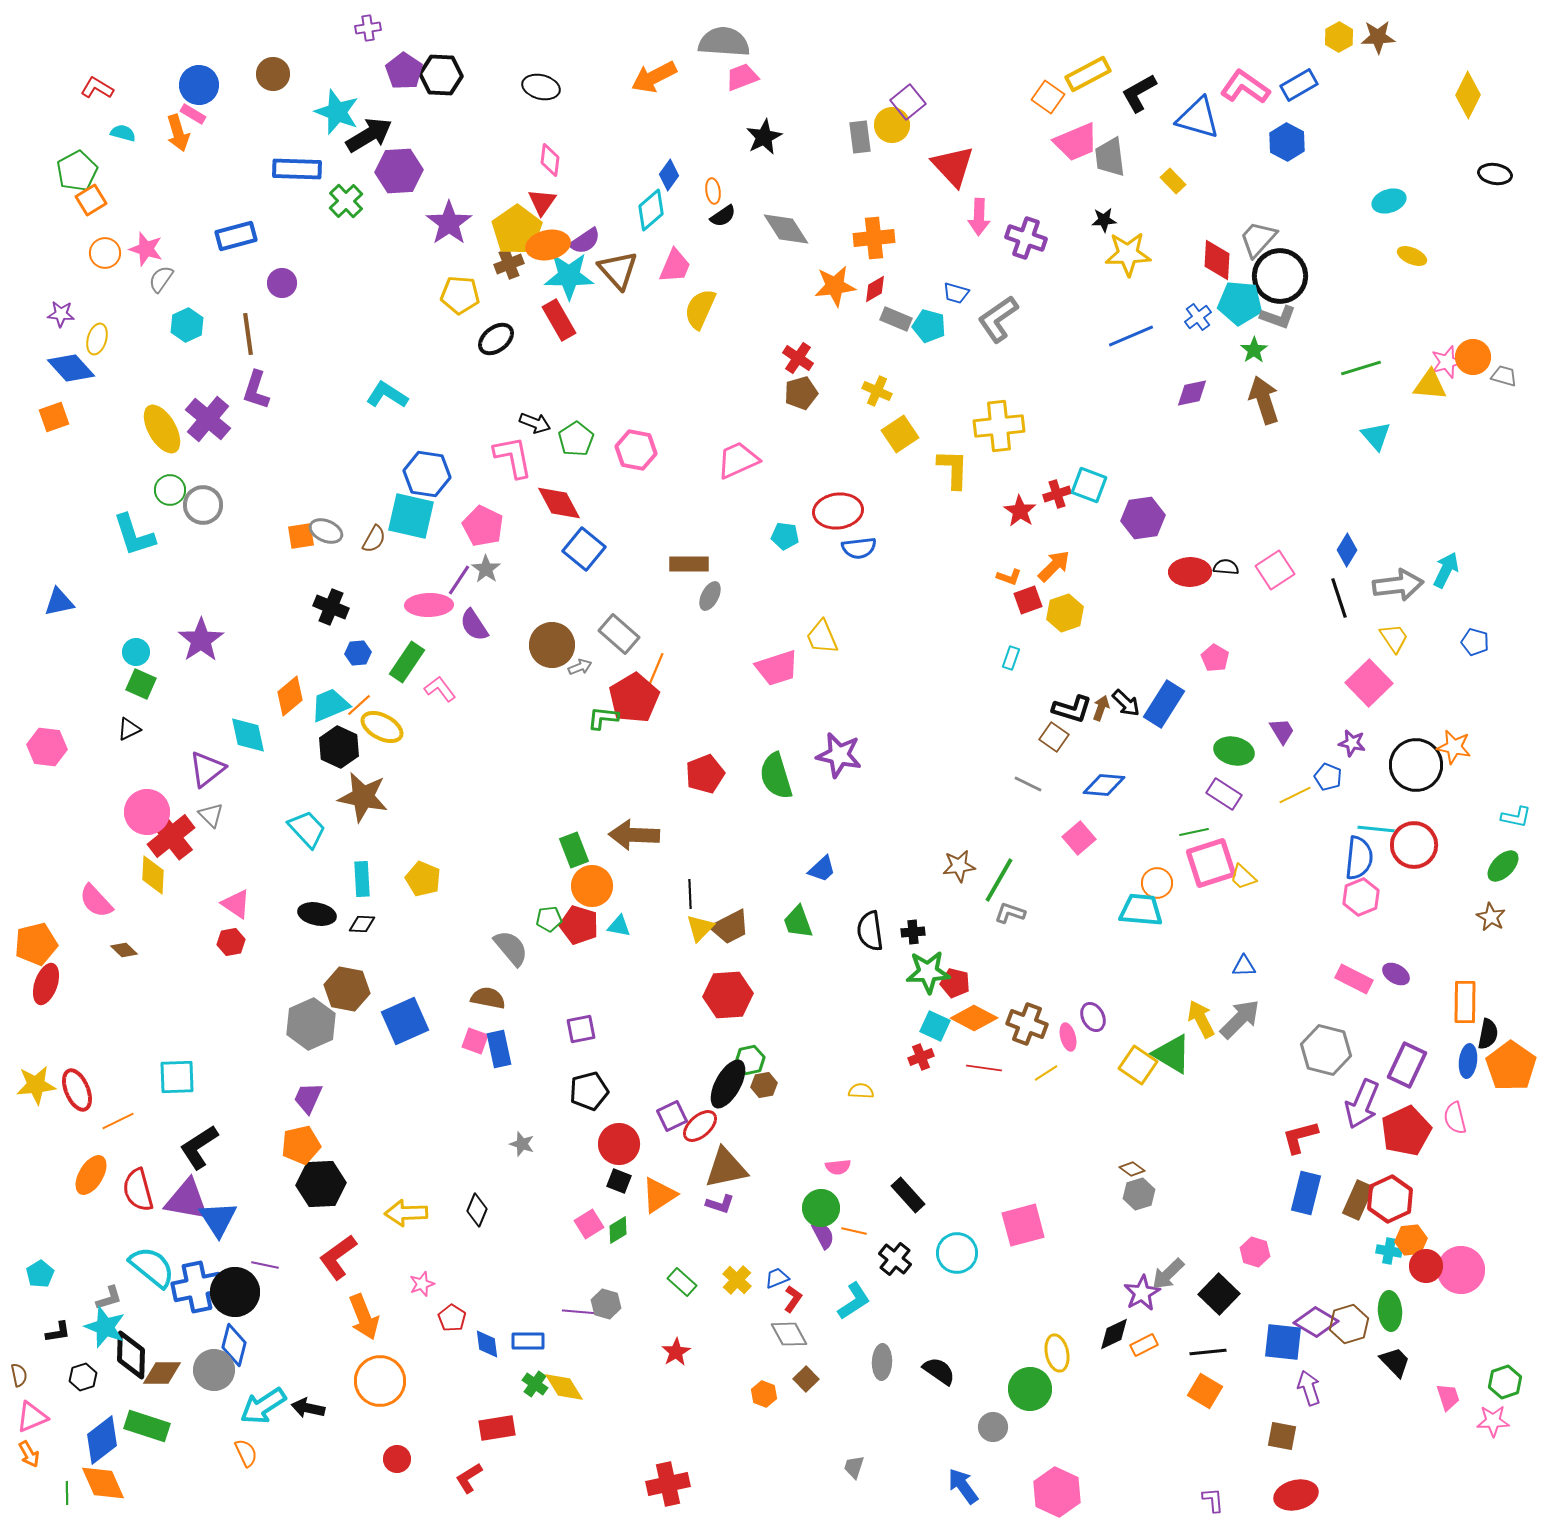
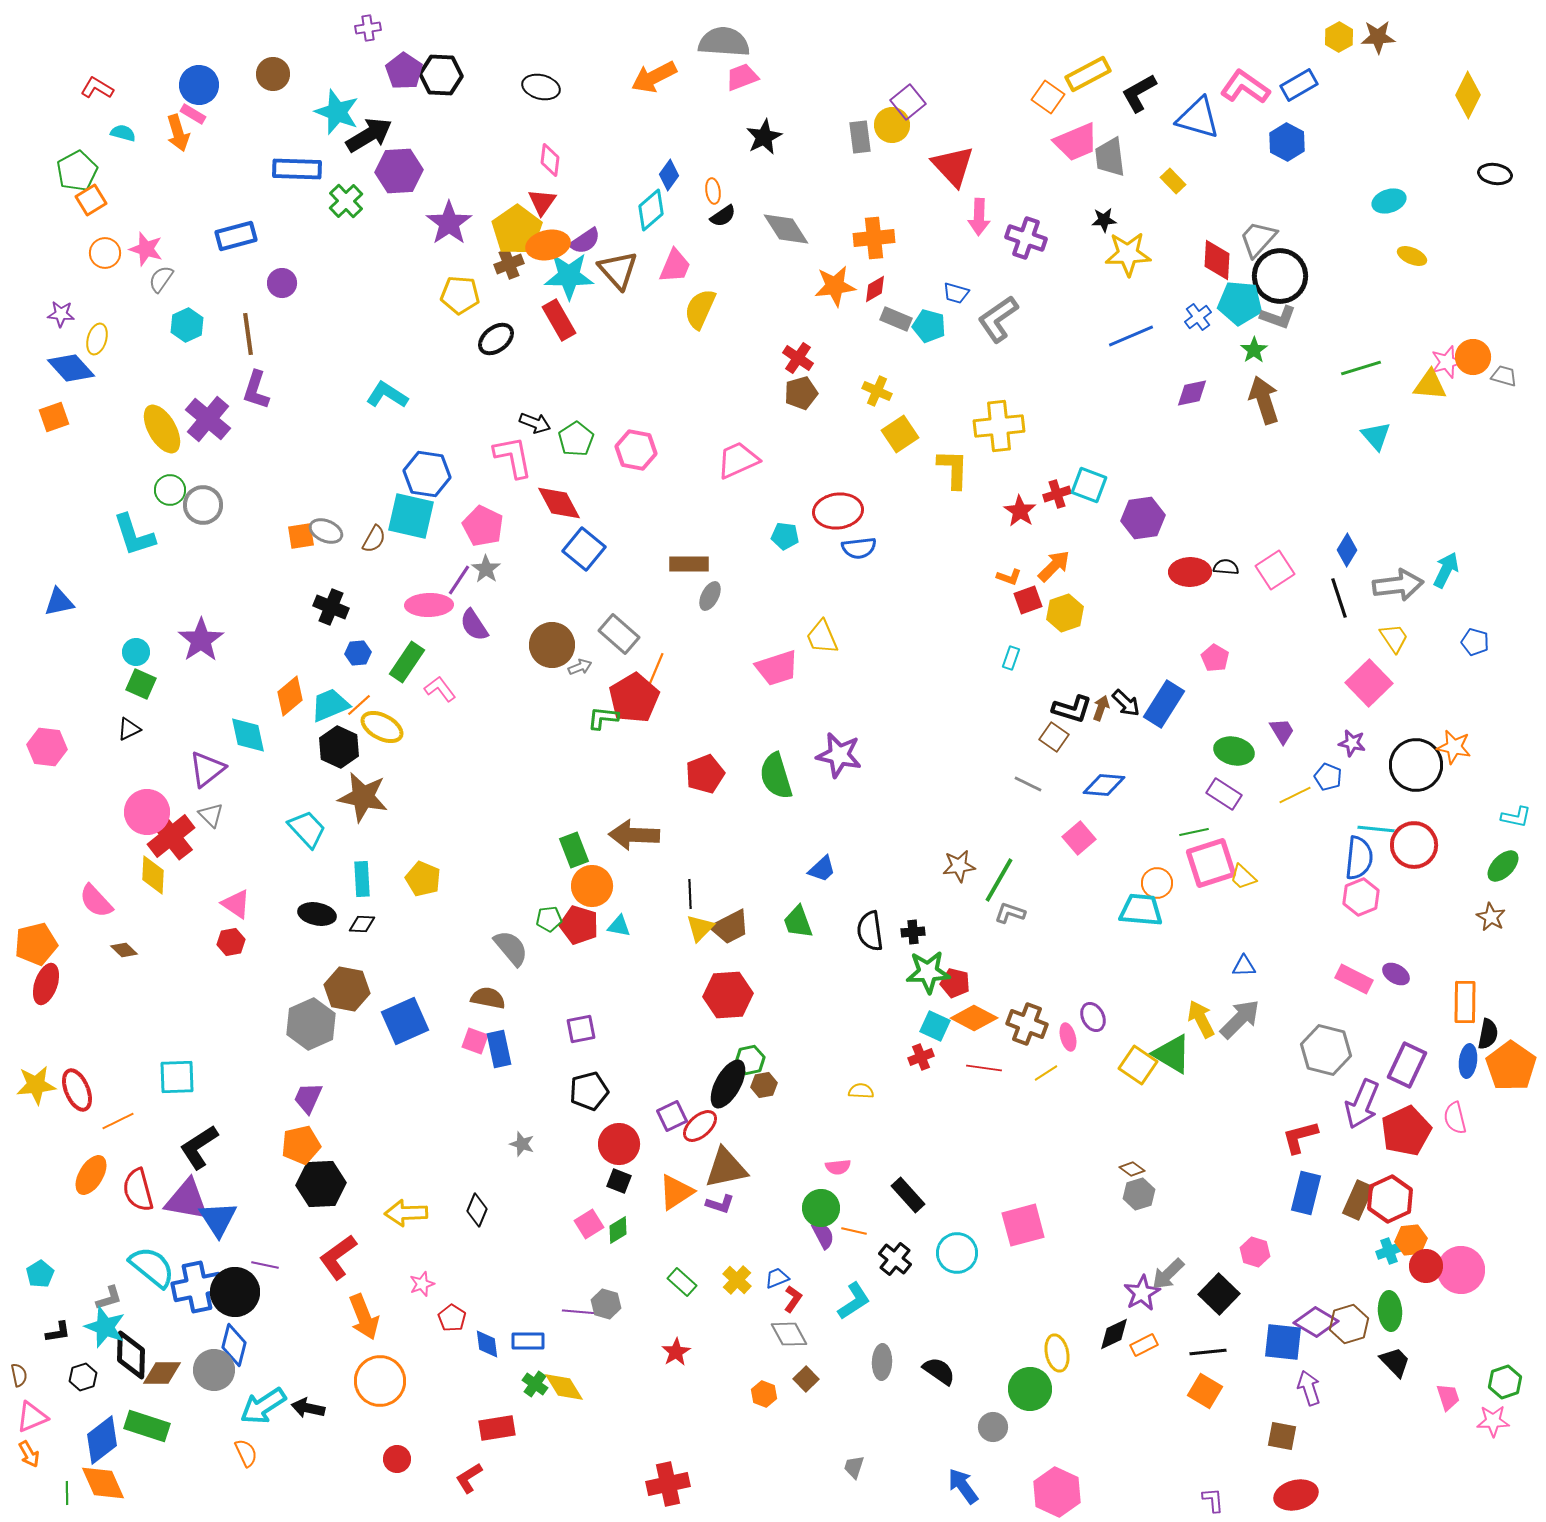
orange triangle at (659, 1195): moved 17 px right, 3 px up
cyan cross at (1389, 1251): rotated 30 degrees counterclockwise
